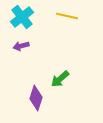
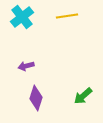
yellow line: rotated 20 degrees counterclockwise
purple arrow: moved 5 px right, 20 px down
green arrow: moved 23 px right, 17 px down
